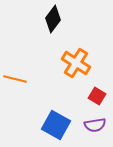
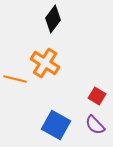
orange cross: moved 31 px left
purple semicircle: rotated 55 degrees clockwise
